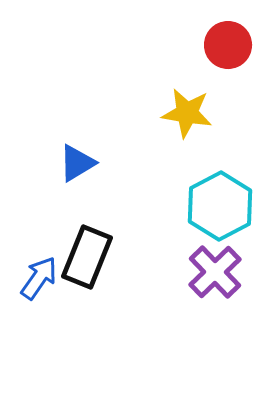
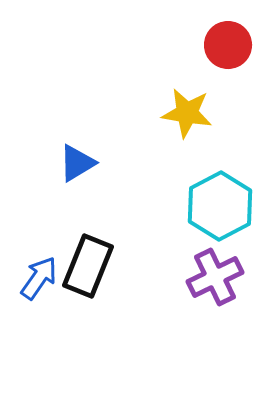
black rectangle: moved 1 px right, 9 px down
purple cross: moved 5 px down; rotated 18 degrees clockwise
